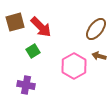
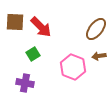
brown square: rotated 18 degrees clockwise
green square: moved 3 px down
brown arrow: rotated 24 degrees counterclockwise
pink hexagon: moved 1 px left, 1 px down; rotated 10 degrees counterclockwise
purple cross: moved 1 px left, 2 px up
